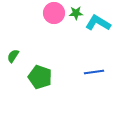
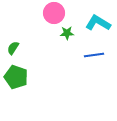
green star: moved 9 px left, 20 px down
green semicircle: moved 8 px up
blue line: moved 17 px up
green pentagon: moved 24 px left
